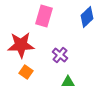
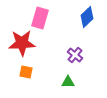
pink rectangle: moved 4 px left, 2 px down
red star: moved 1 px right, 2 px up
purple cross: moved 15 px right
orange square: rotated 24 degrees counterclockwise
